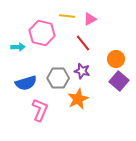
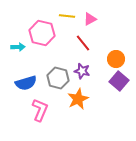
gray hexagon: rotated 15 degrees clockwise
